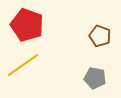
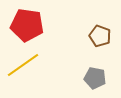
red pentagon: rotated 12 degrees counterclockwise
